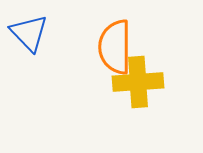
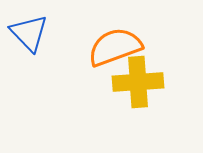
orange semicircle: rotated 70 degrees clockwise
